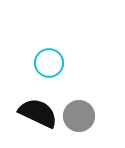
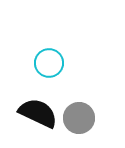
gray circle: moved 2 px down
